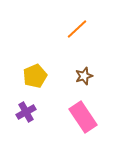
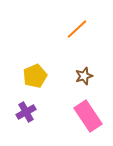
pink rectangle: moved 5 px right, 1 px up
